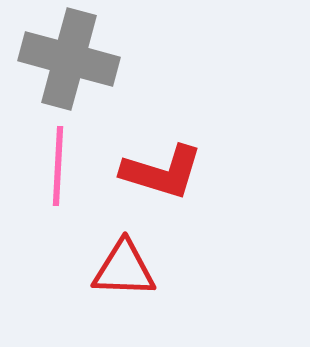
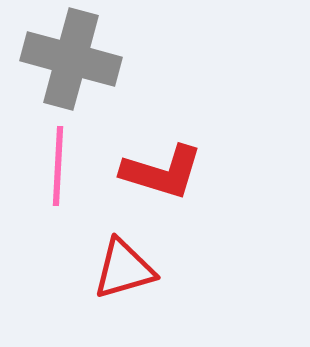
gray cross: moved 2 px right
red triangle: rotated 18 degrees counterclockwise
